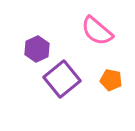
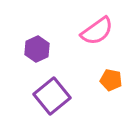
pink semicircle: rotated 76 degrees counterclockwise
purple square: moved 10 px left, 17 px down
